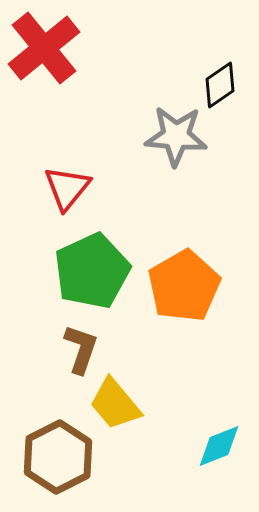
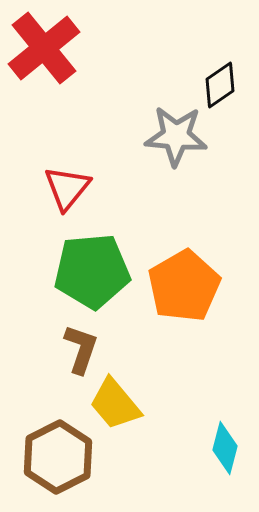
green pentagon: rotated 20 degrees clockwise
cyan diamond: moved 6 px right, 2 px down; rotated 54 degrees counterclockwise
